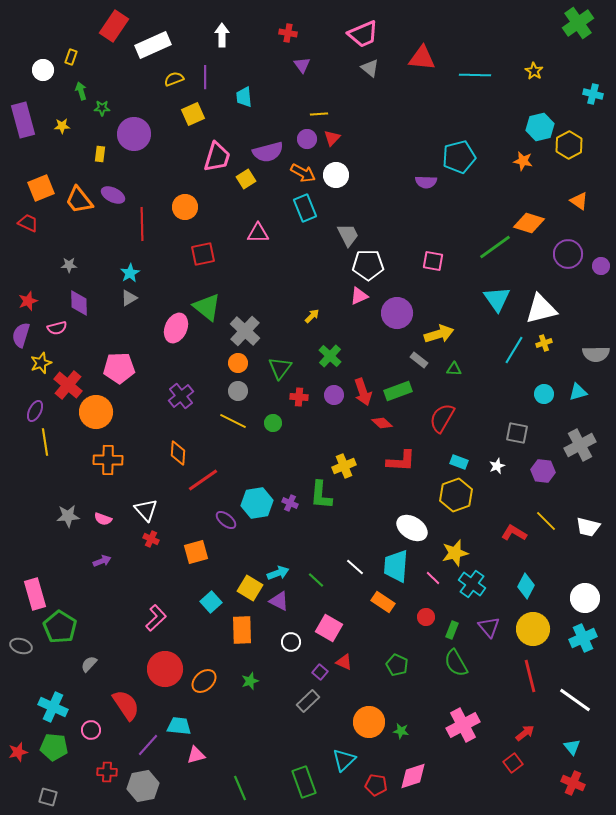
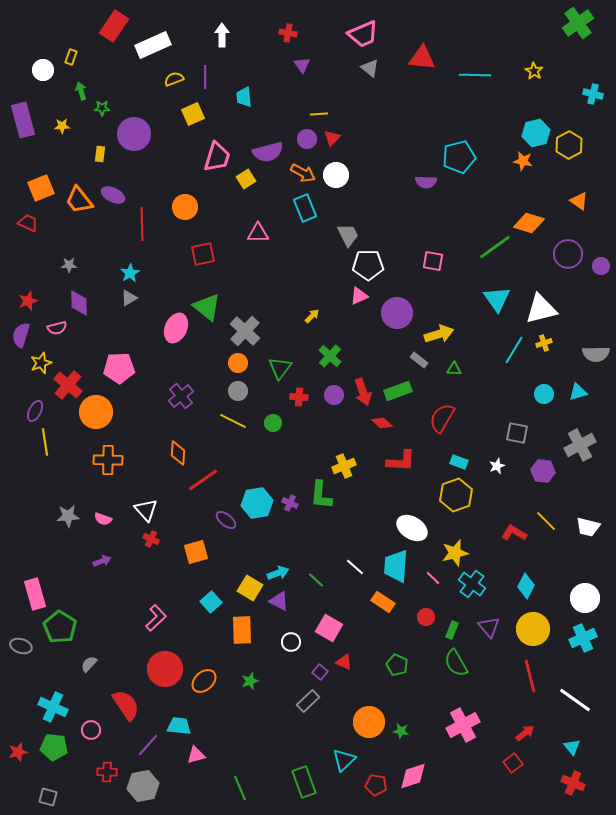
cyan hexagon at (540, 127): moved 4 px left, 6 px down
